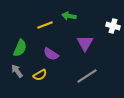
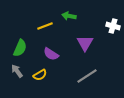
yellow line: moved 1 px down
